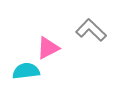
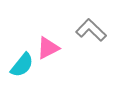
cyan semicircle: moved 4 px left, 6 px up; rotated 136 degrees clockwise
